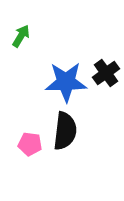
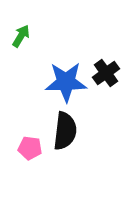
pink pentagon: moved 4 px down
